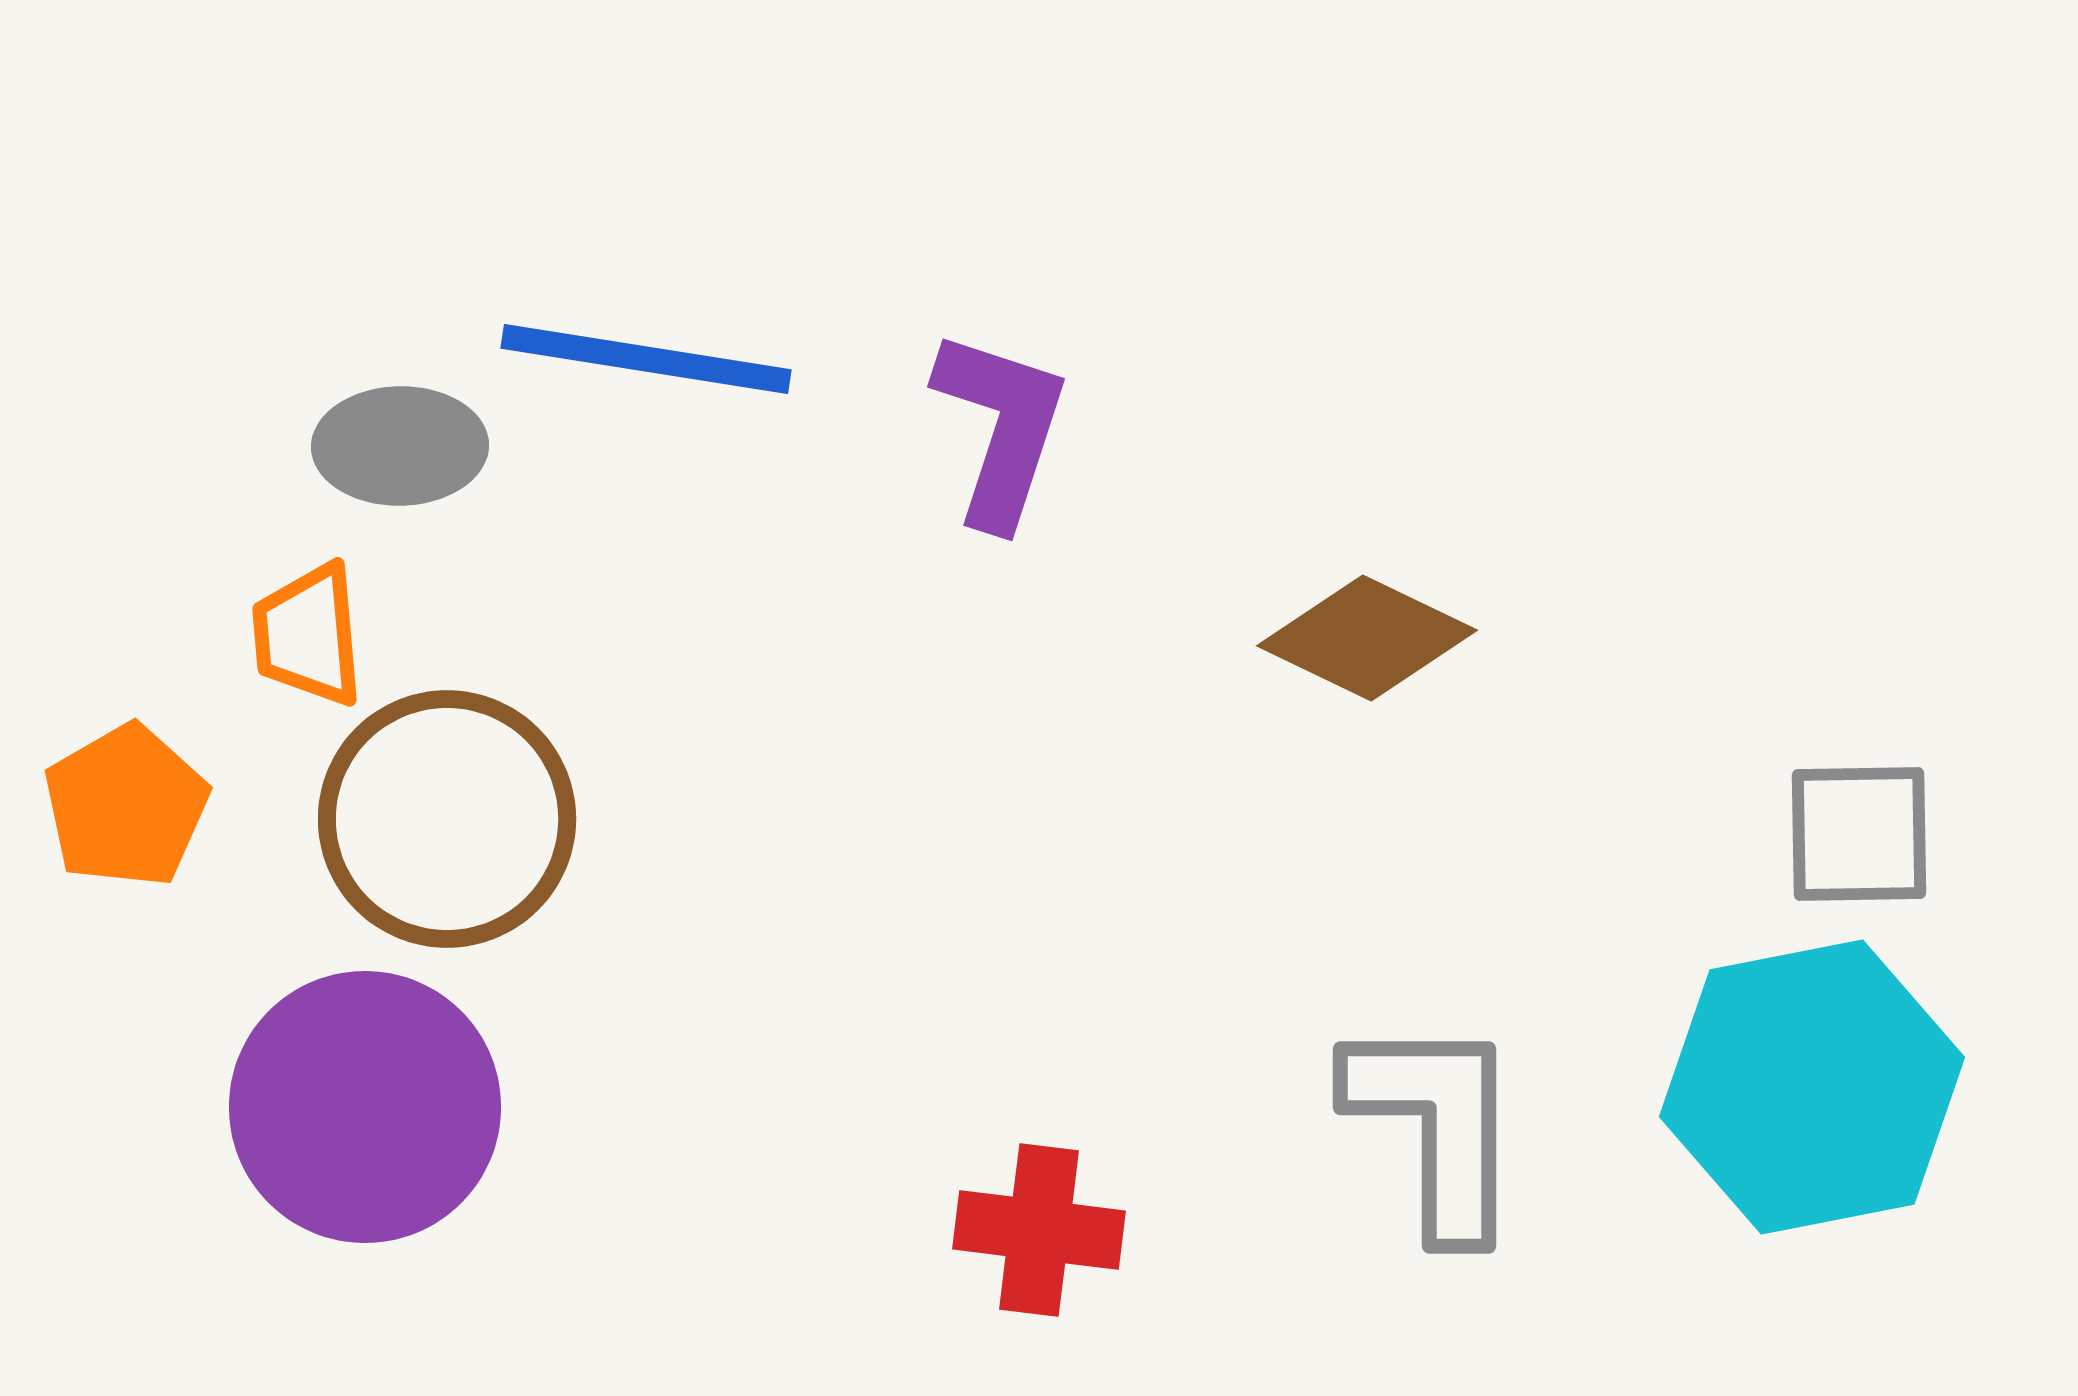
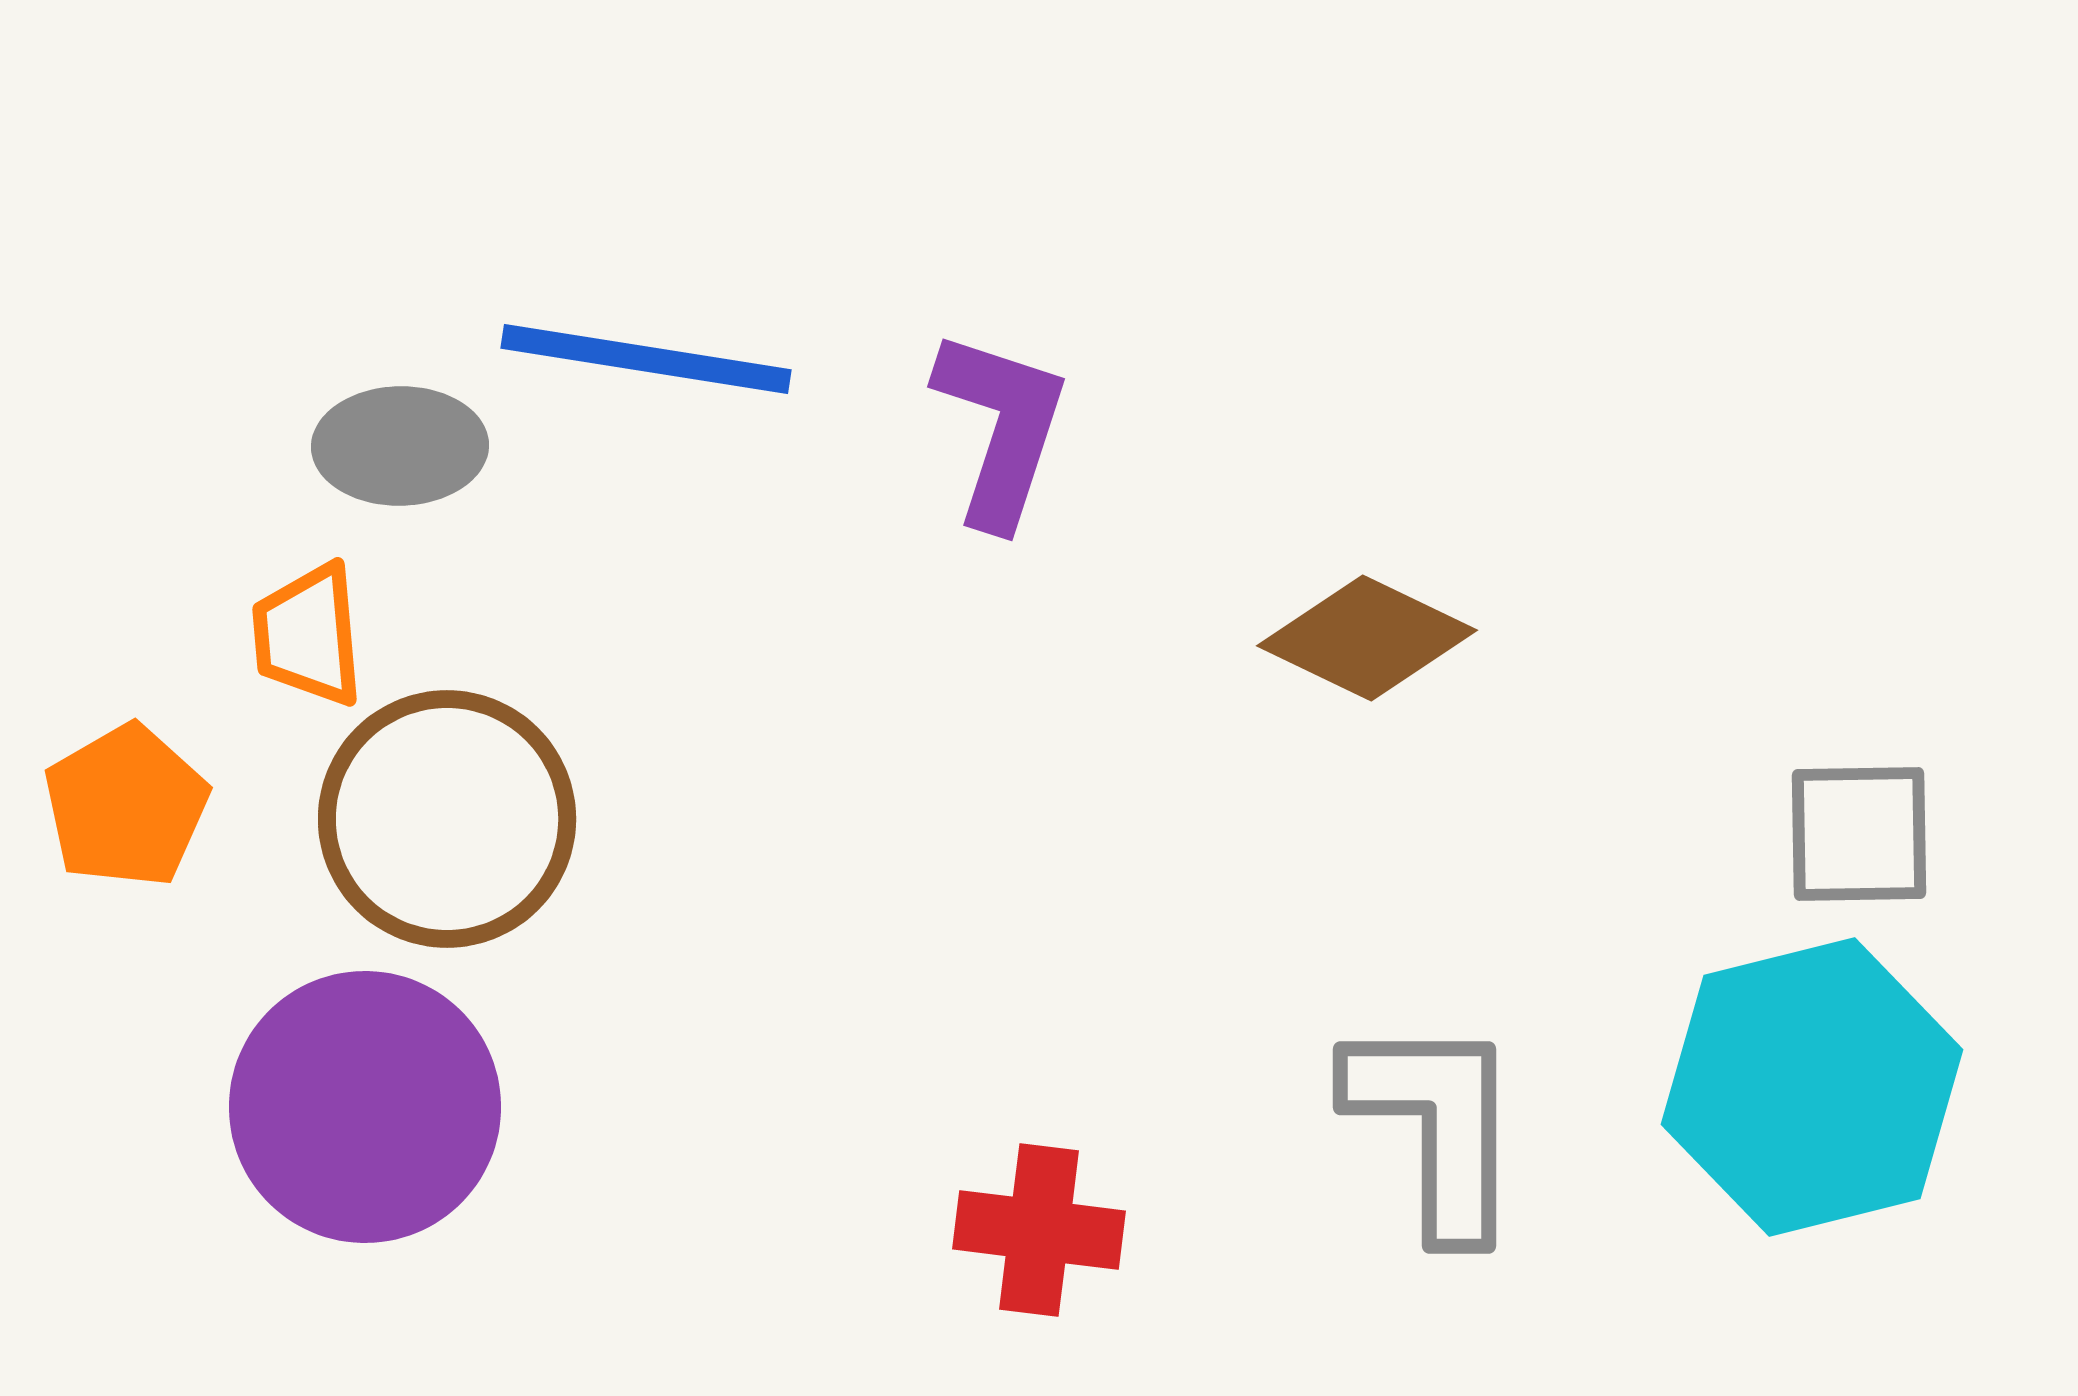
cyan hexagon: rotated 3 degrees counterclockwise
